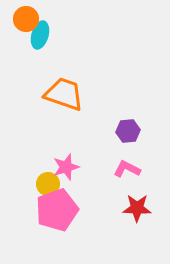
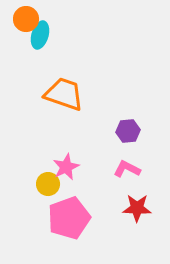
pink star: rotated 8 degrees counterclockwise
pink pentagon: moved 12 px right, 8 px down
